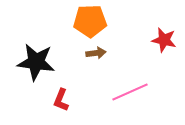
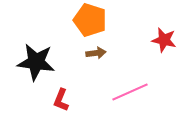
orange pentagon: moved 1 px up; rotated 20 degrees clockwise
